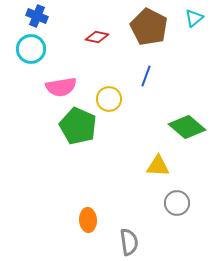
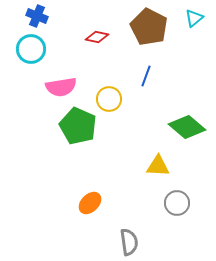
orange ellipse: moved 2 px right, 17 px up; rotated 50 degrees clockwise
